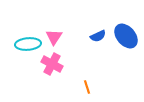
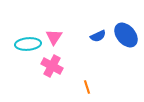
blue ellipse: moved 1 px up
pink cross: moved 2 px down
